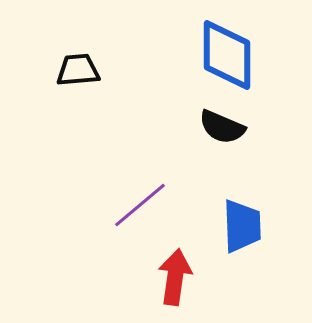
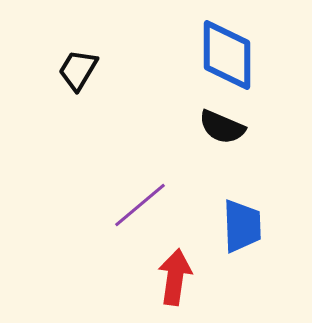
black trapezoid: rotated 54 degrees counterclockwise
